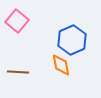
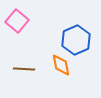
blue hexagon: moved 4 px right
brown line: moved 6 px right, 3 px up
